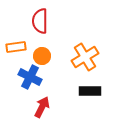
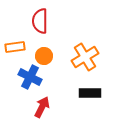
orange rectangle: moved 1 px left
orange circle: moved 2 px right
black rectangle: moved 2 px down
